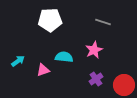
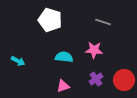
white pentagon: rotated 20 degrees clockwise
pink star: rotated 30 degrees clockwise
cyan arrow: rotated 64 degrees clockwise
pink triangle: moved 20 px right, 16 px down
red circle: moved 5 px up
